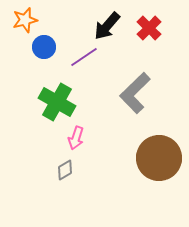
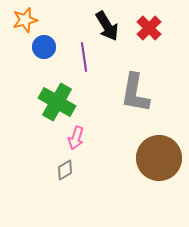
black arrow: rotated 72 degrees counterclockwise
purple line: rotated 64 degrees counterclockwise
gray L-shape: rotated 36 degrees counterclockwise
